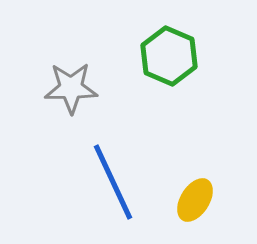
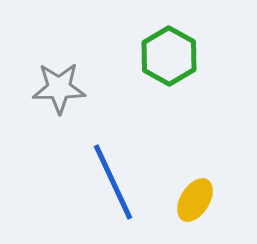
green hexagon: rotated 6 degrees clockwise
gray star: moved 12 px left
